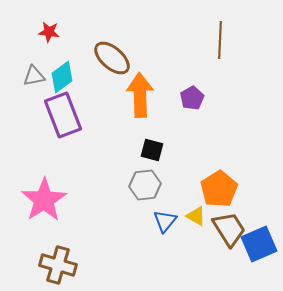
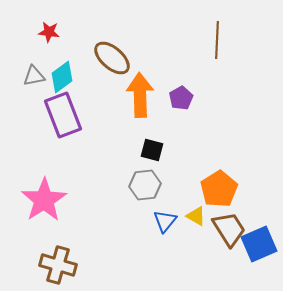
brown line: moved 3 px left
purple pentagon: moved 11 px left
